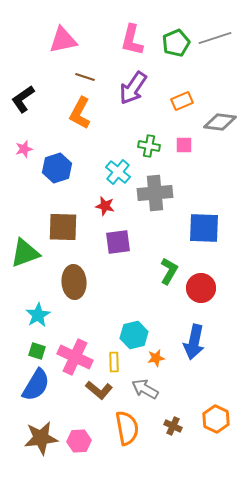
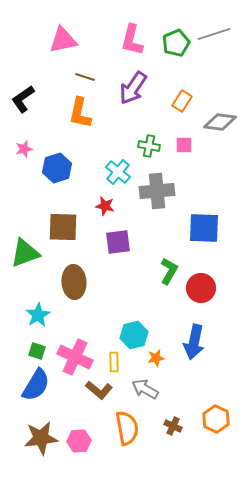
gray line: moved 1 px left, 4 px up
orange rectangle: rotated 35 degrees counterclockwise
orange L-shape: rotated 16 degrees counterclockwise
gray cross: moved 2 px right, 2 px up
